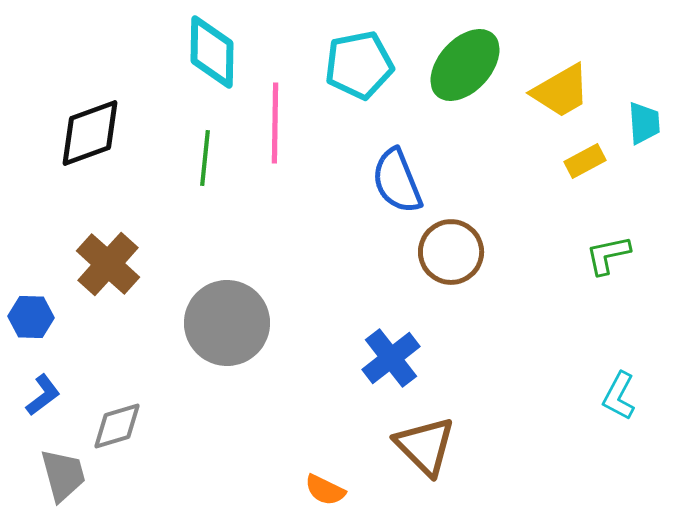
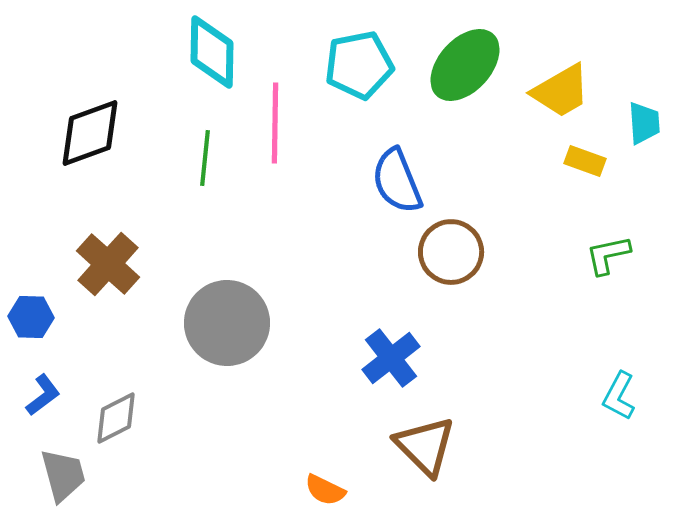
yellow rectangle: rotated 48 degrees clockwise
gray diamond: moved 1 px left, 8 px up; rotated 10 degrees counterclockwise
